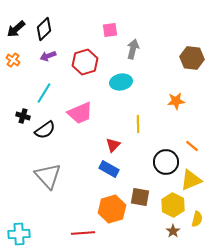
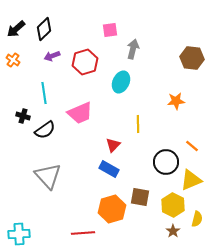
purple arrow: moved 4 px right
cyan ellipse: rotated 55 degrees counterclockwise
cyan line: rotated 40 degrees counterclockwise
